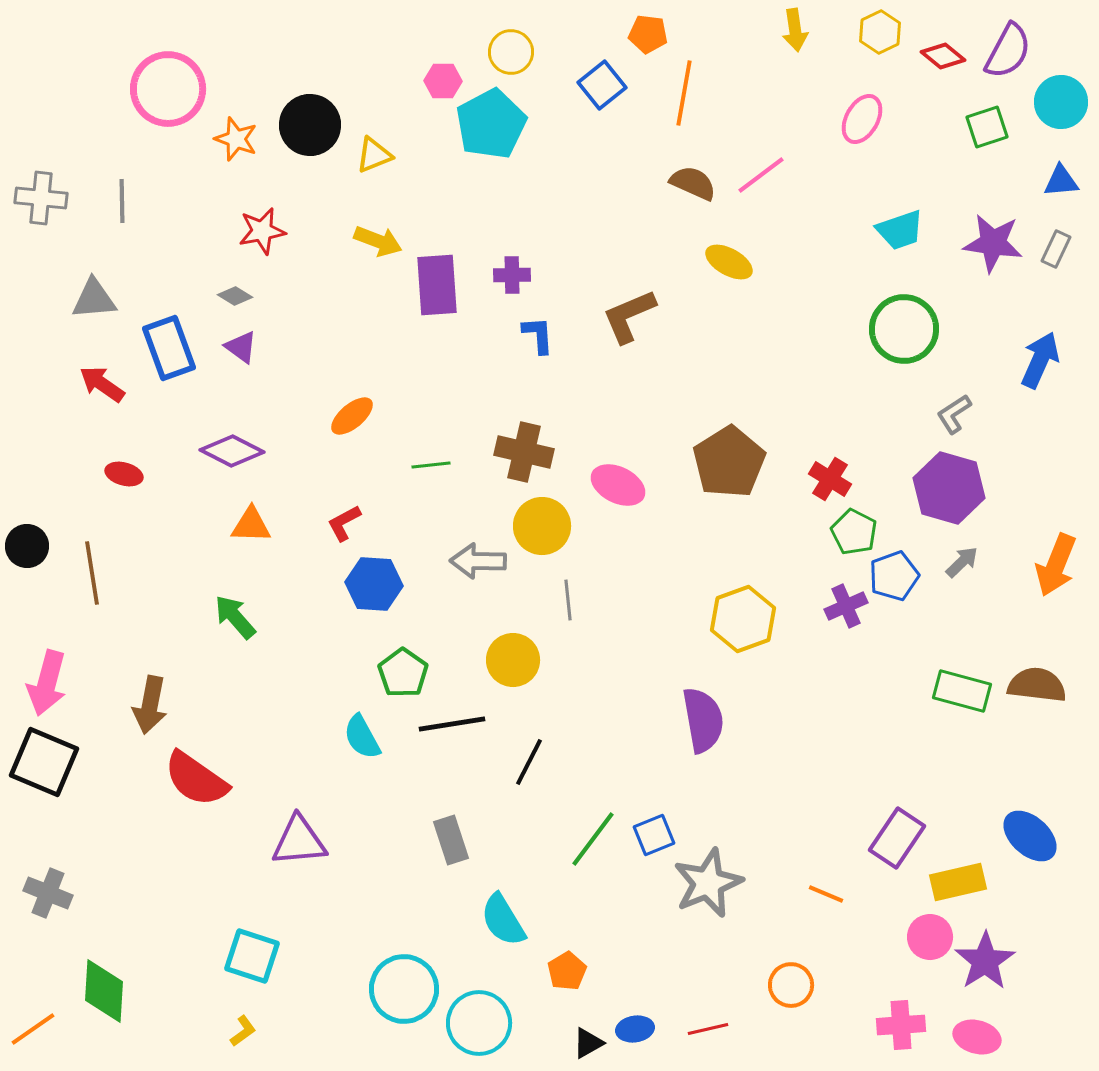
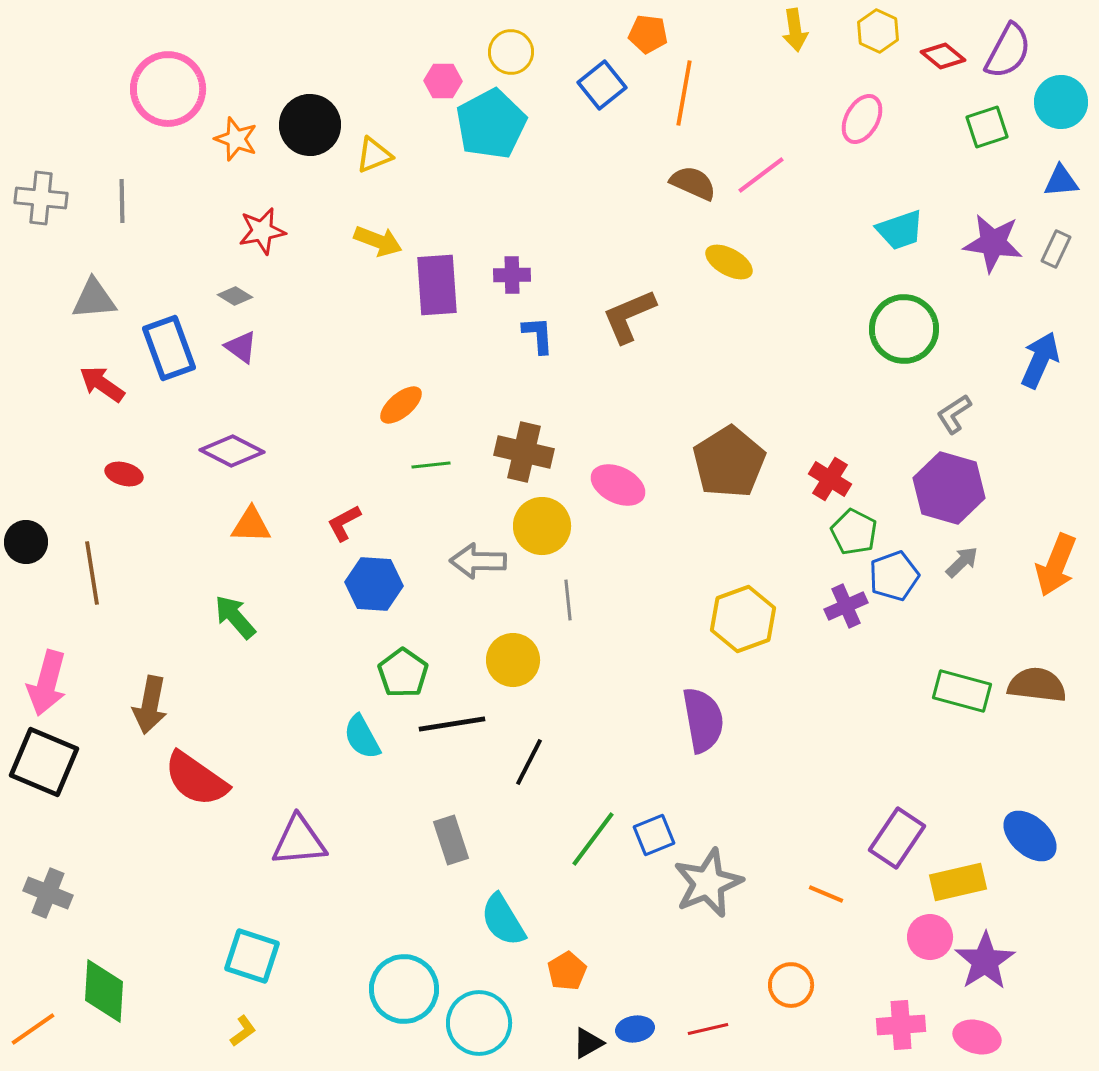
yellow hexagon at (880, 32): moved 2 px left, 1 px up; rotated 9 degrees counterclockwise
orange ellipse at (352, 416): moved 49 px right, 11 px up
black circle at (27, 546): moved 1 px left, 4 px up
